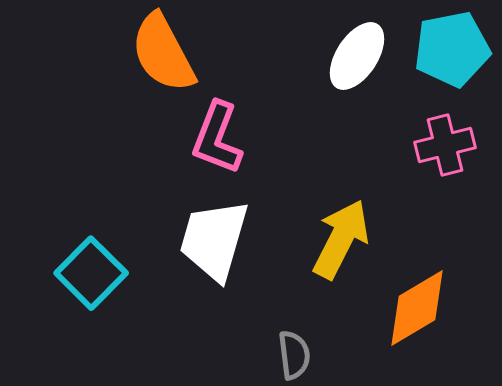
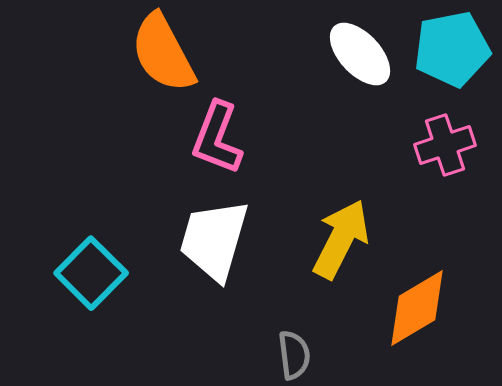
white ellipse: moved 3 px right, 2 px up; rotated 76 degrees counterclockwise
pink cross: rotated 4 degrees counterclockwise
